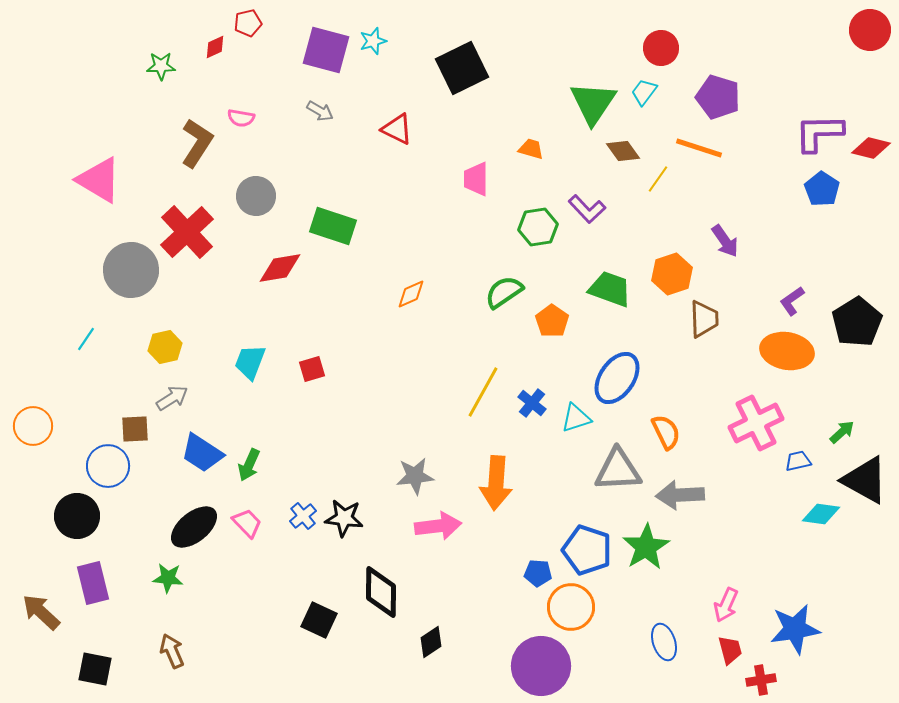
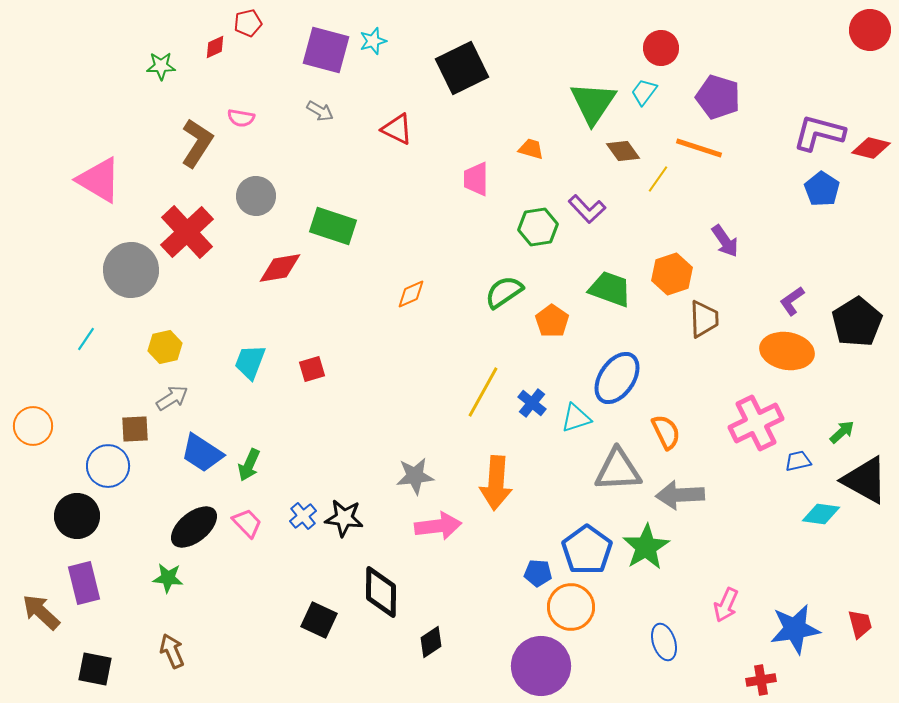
purple L-shape at (819, 133): rotated 16 degrees clockwise
blue pentagon at (587, 550): rotated 18 degrees clockwise
purple rectangle at (93, 583): moved 9 px left
red trapezoid at (730, 650): moved 130 px right, 26 px up
